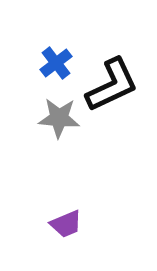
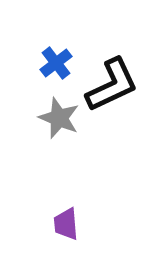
gray star: rotated 18 degrees clockwise
purple trapezoid: rotated 108 degrees clockwise
